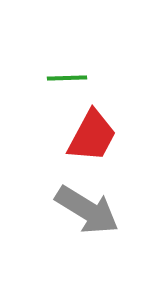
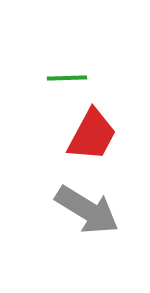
red trapezoid: moved 1 px up
